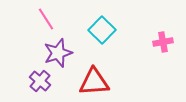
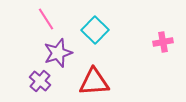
cyan square: moved 7 px left
